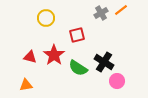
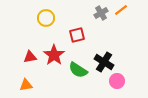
red triangle: rotated 24 degrees counterclockwise
green semicircle: moved 2 px down
